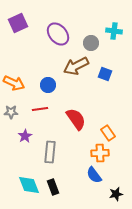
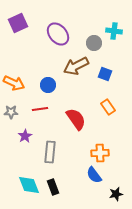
gray circle: moved 3 px right
orange rectangle: moved 26 px up
